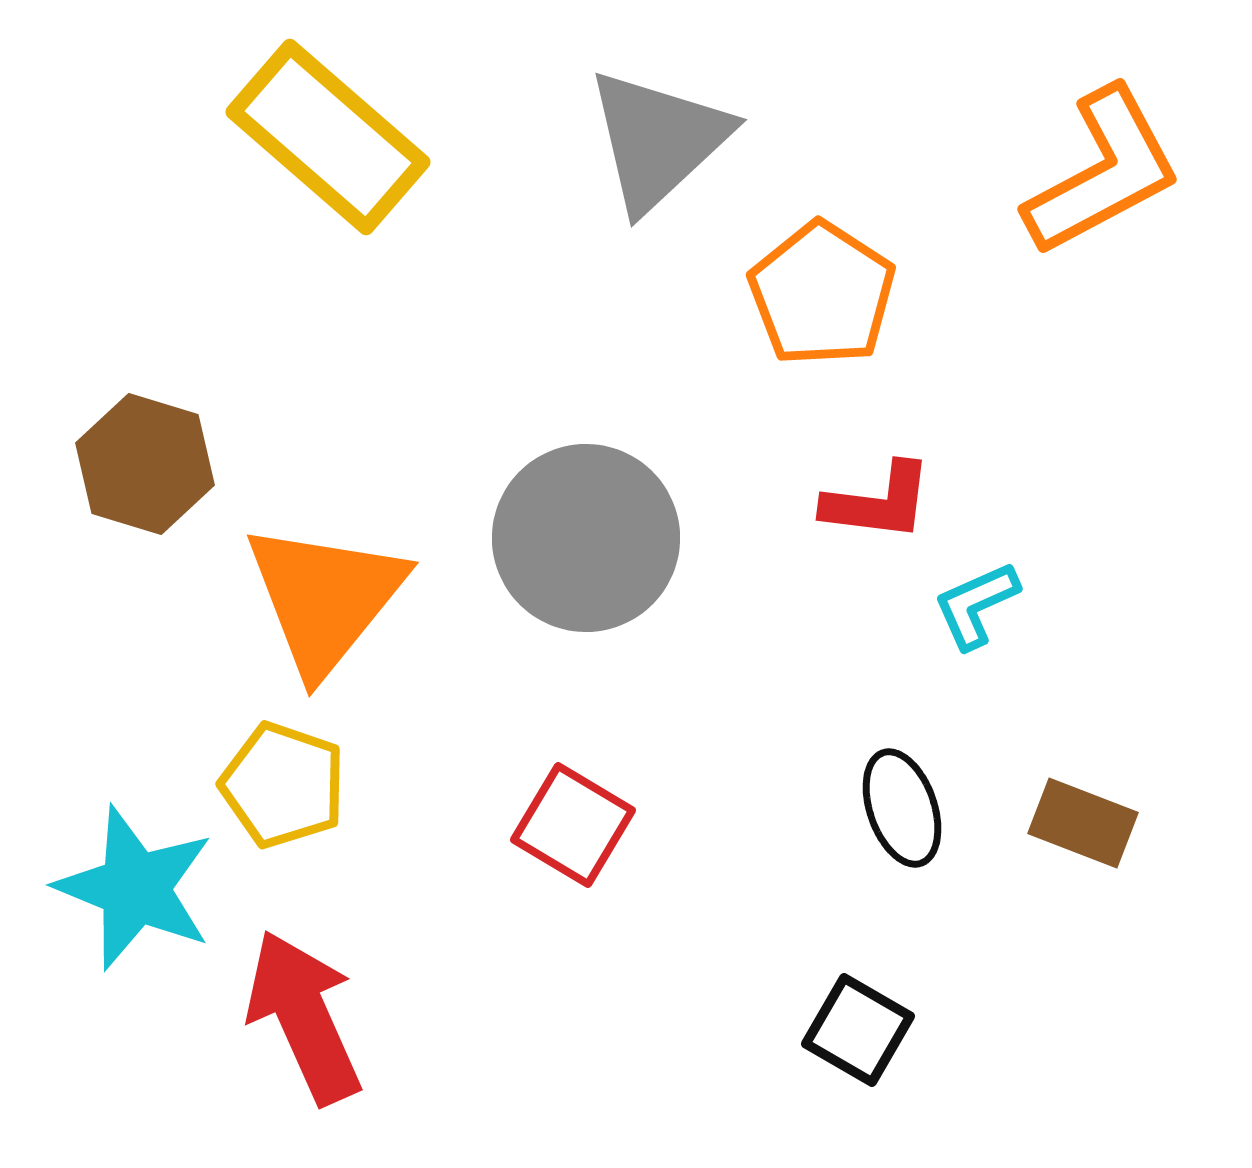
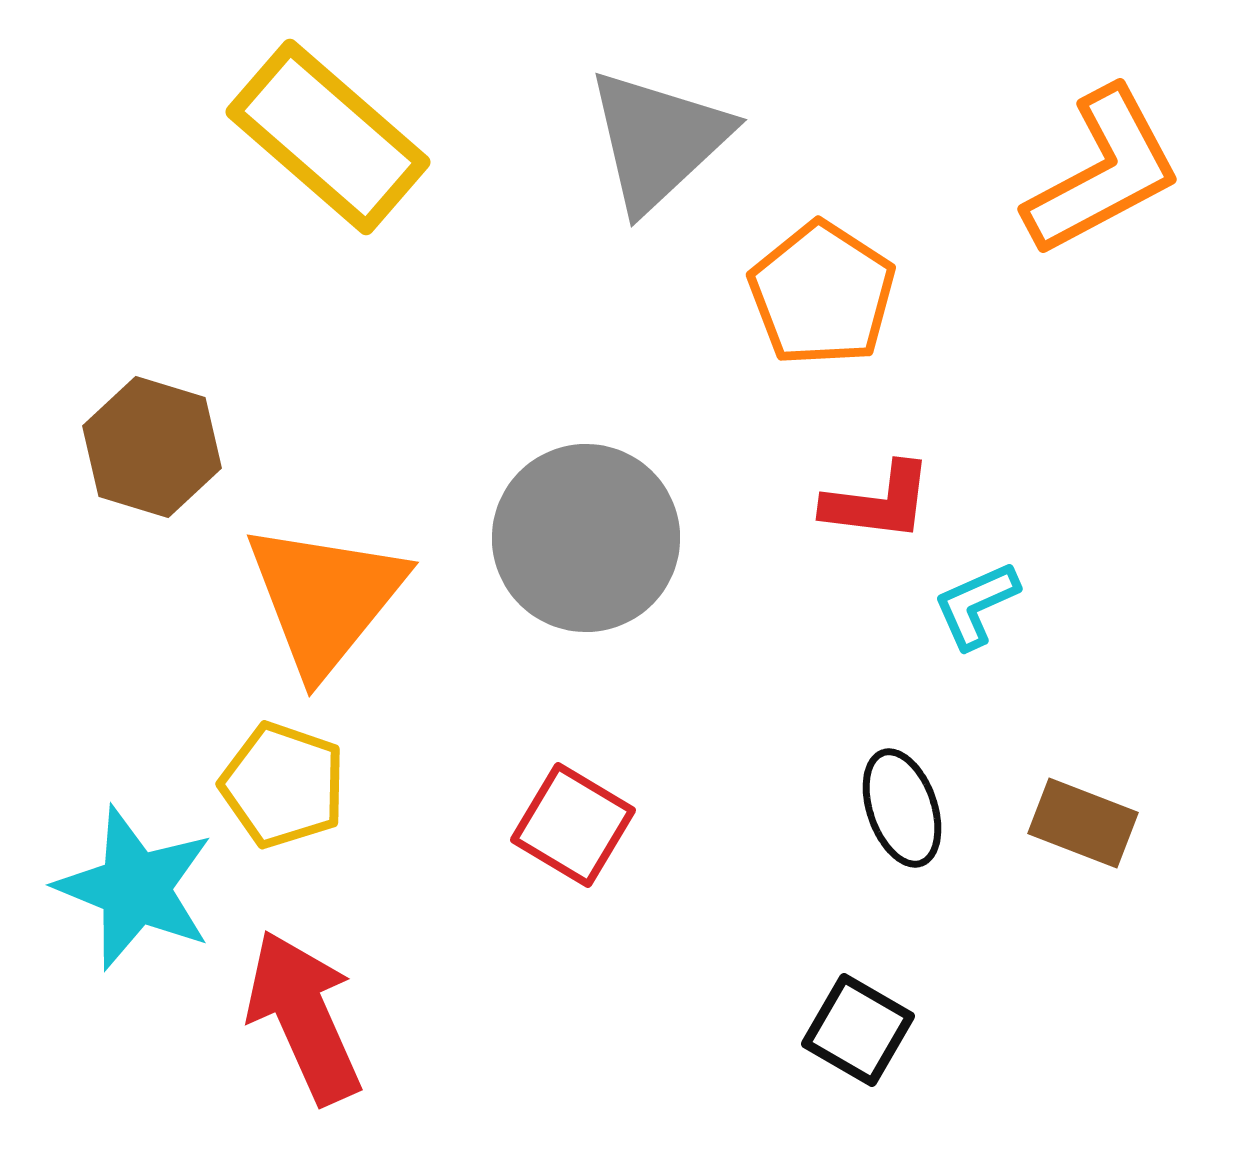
brown hexagon: moved 7 px right, 17 px up
